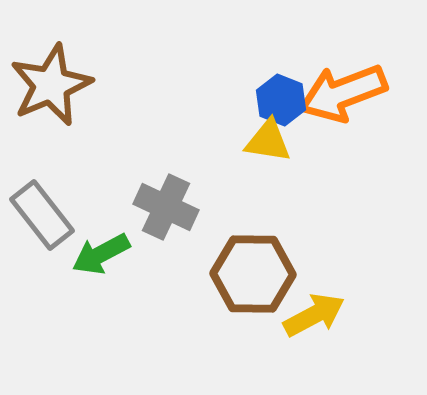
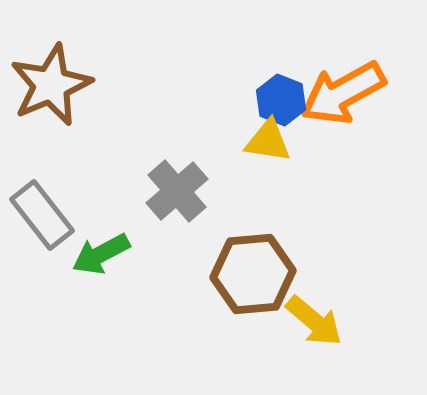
orange arrow: rotated 8 degrees counterclockwise
gray cross: moved 11 px right, 16 px up; rotated 24 degrees clockwise
brown hexagon: rotated 6 degrees counterclockwise
yellow arrow: moved 6 px down; rotated 68 degrees clockwise
